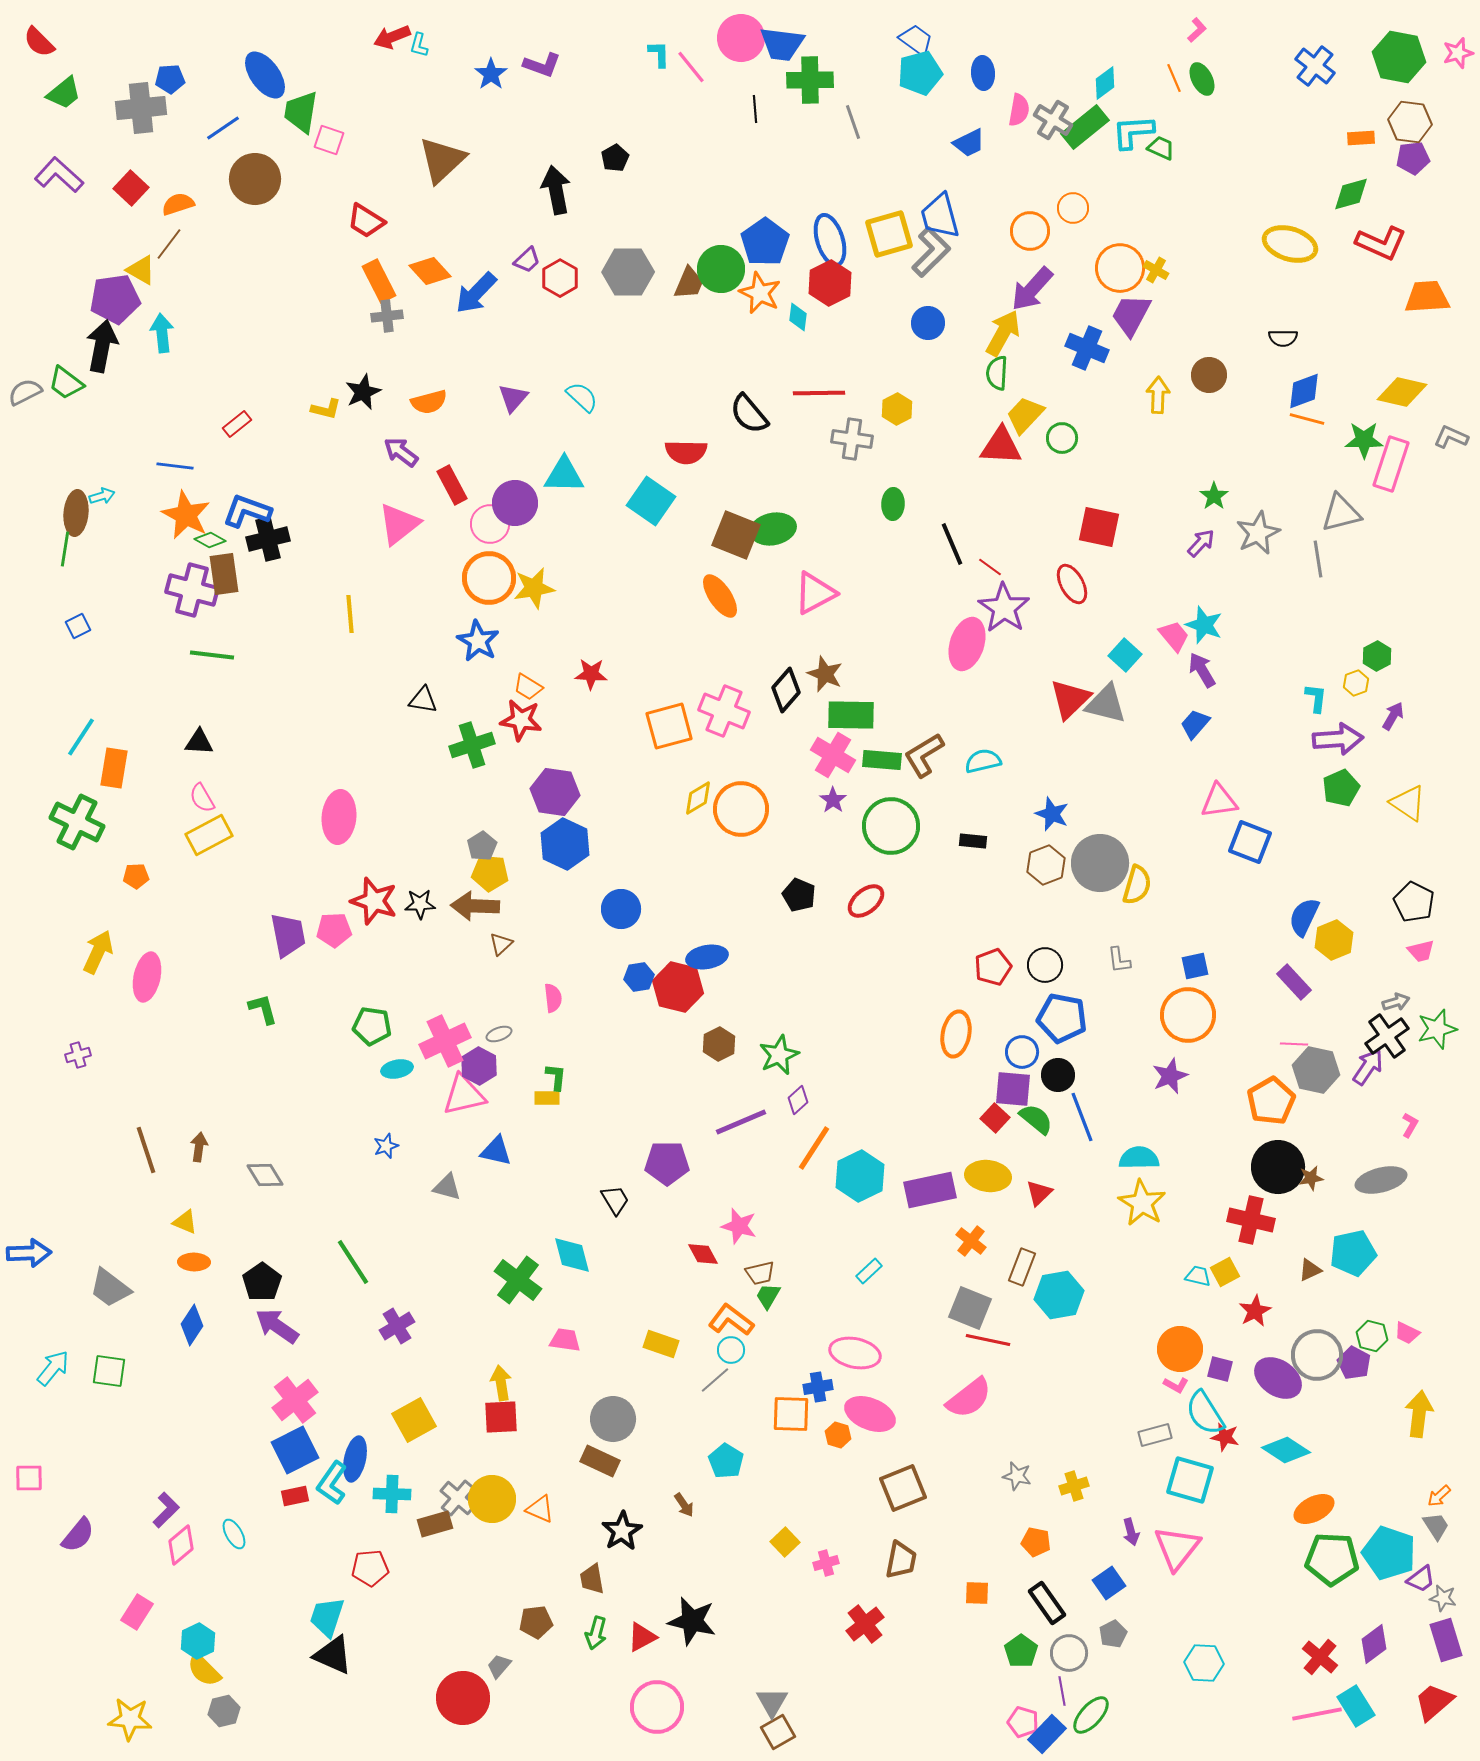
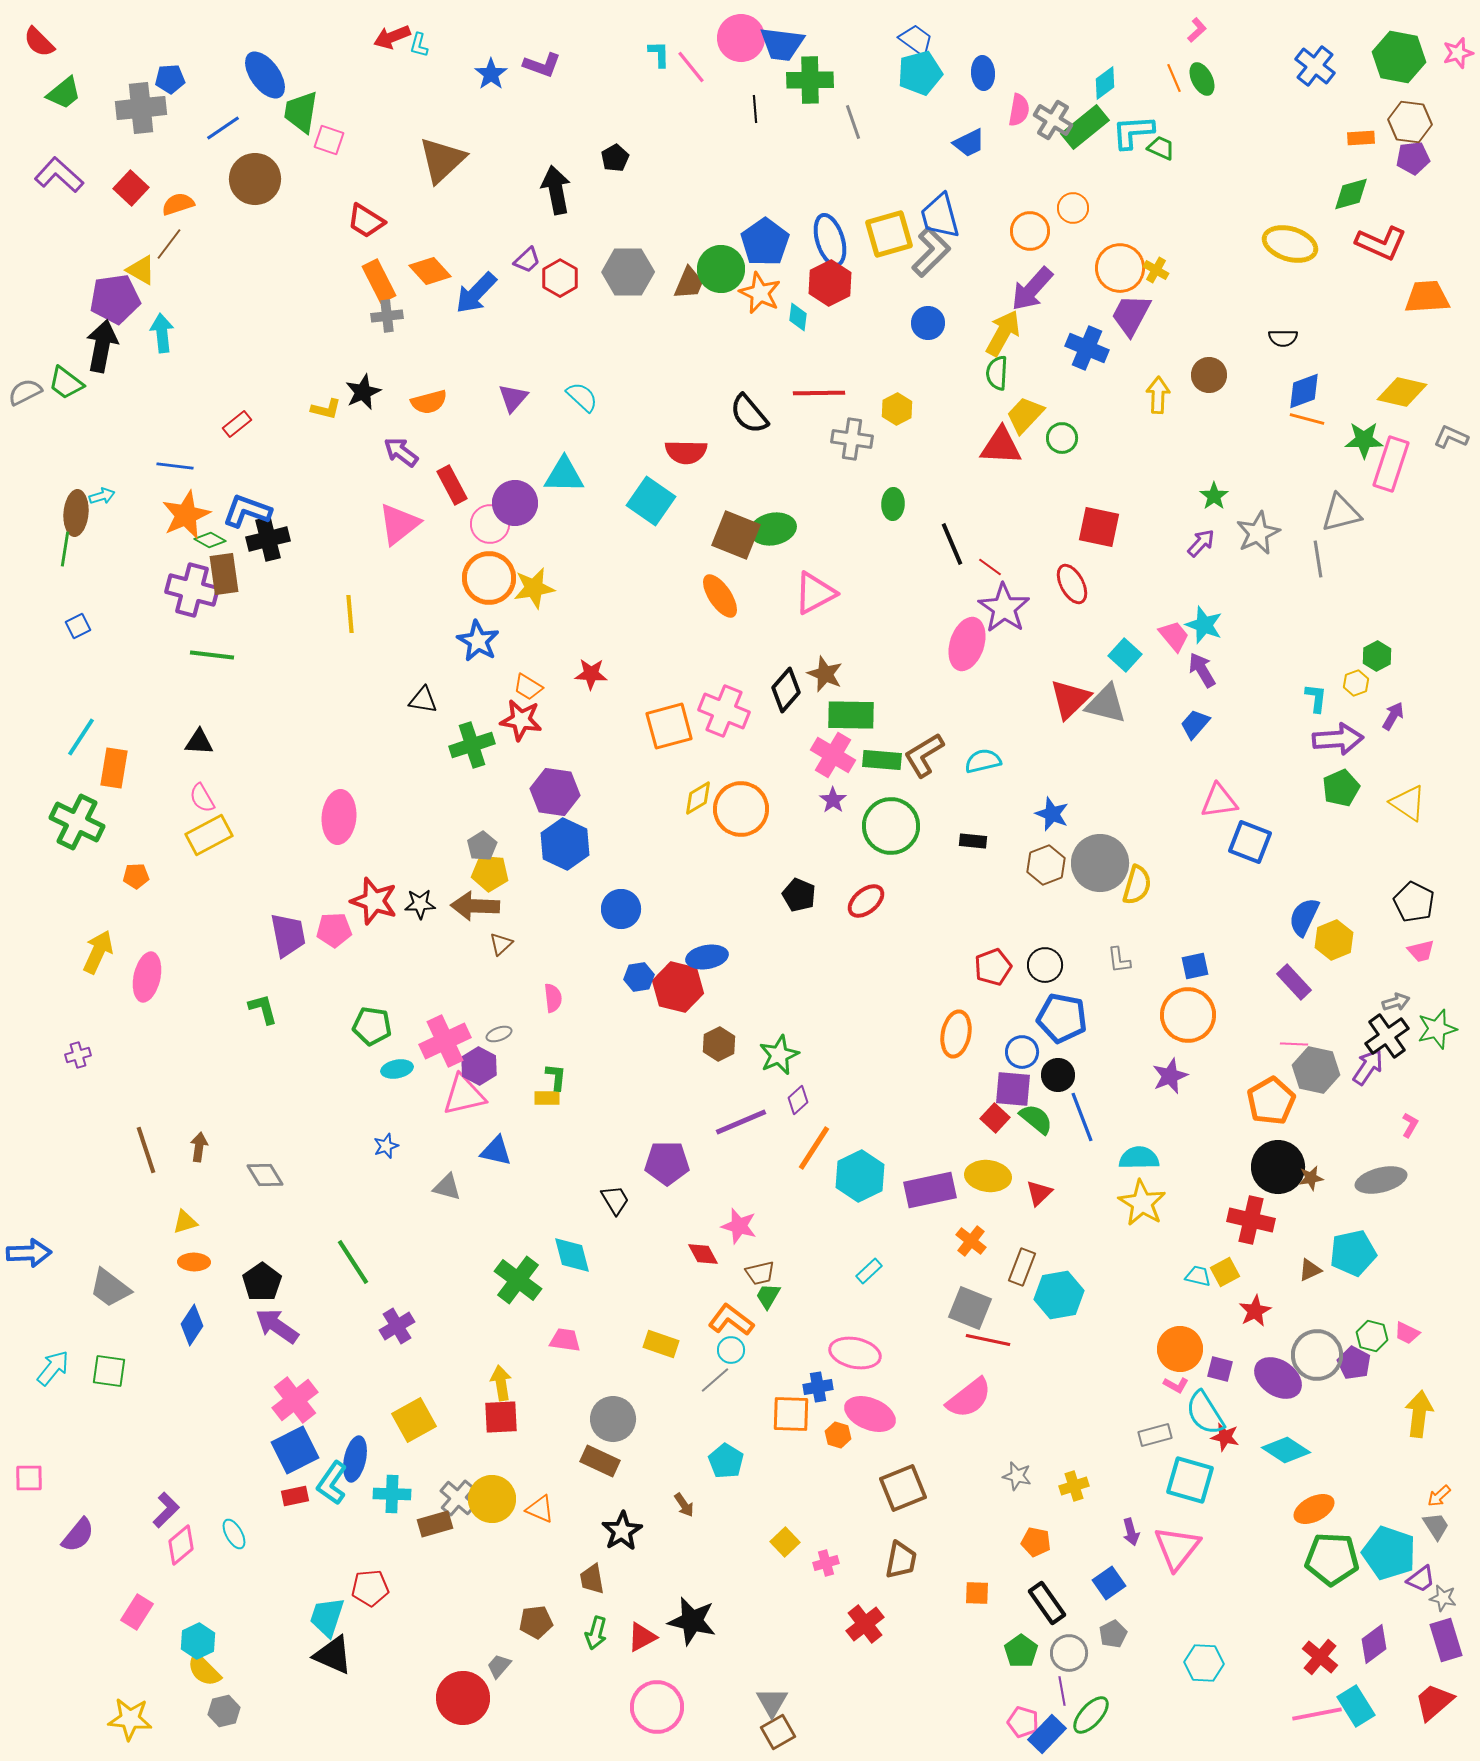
orange star at (186, 515): rotated 21 degrees clockwise
yellow triangle at (185, 1222): rotated 40 degrees counterclockwise
red pentagon at (370, 1568): moved 20 px down
